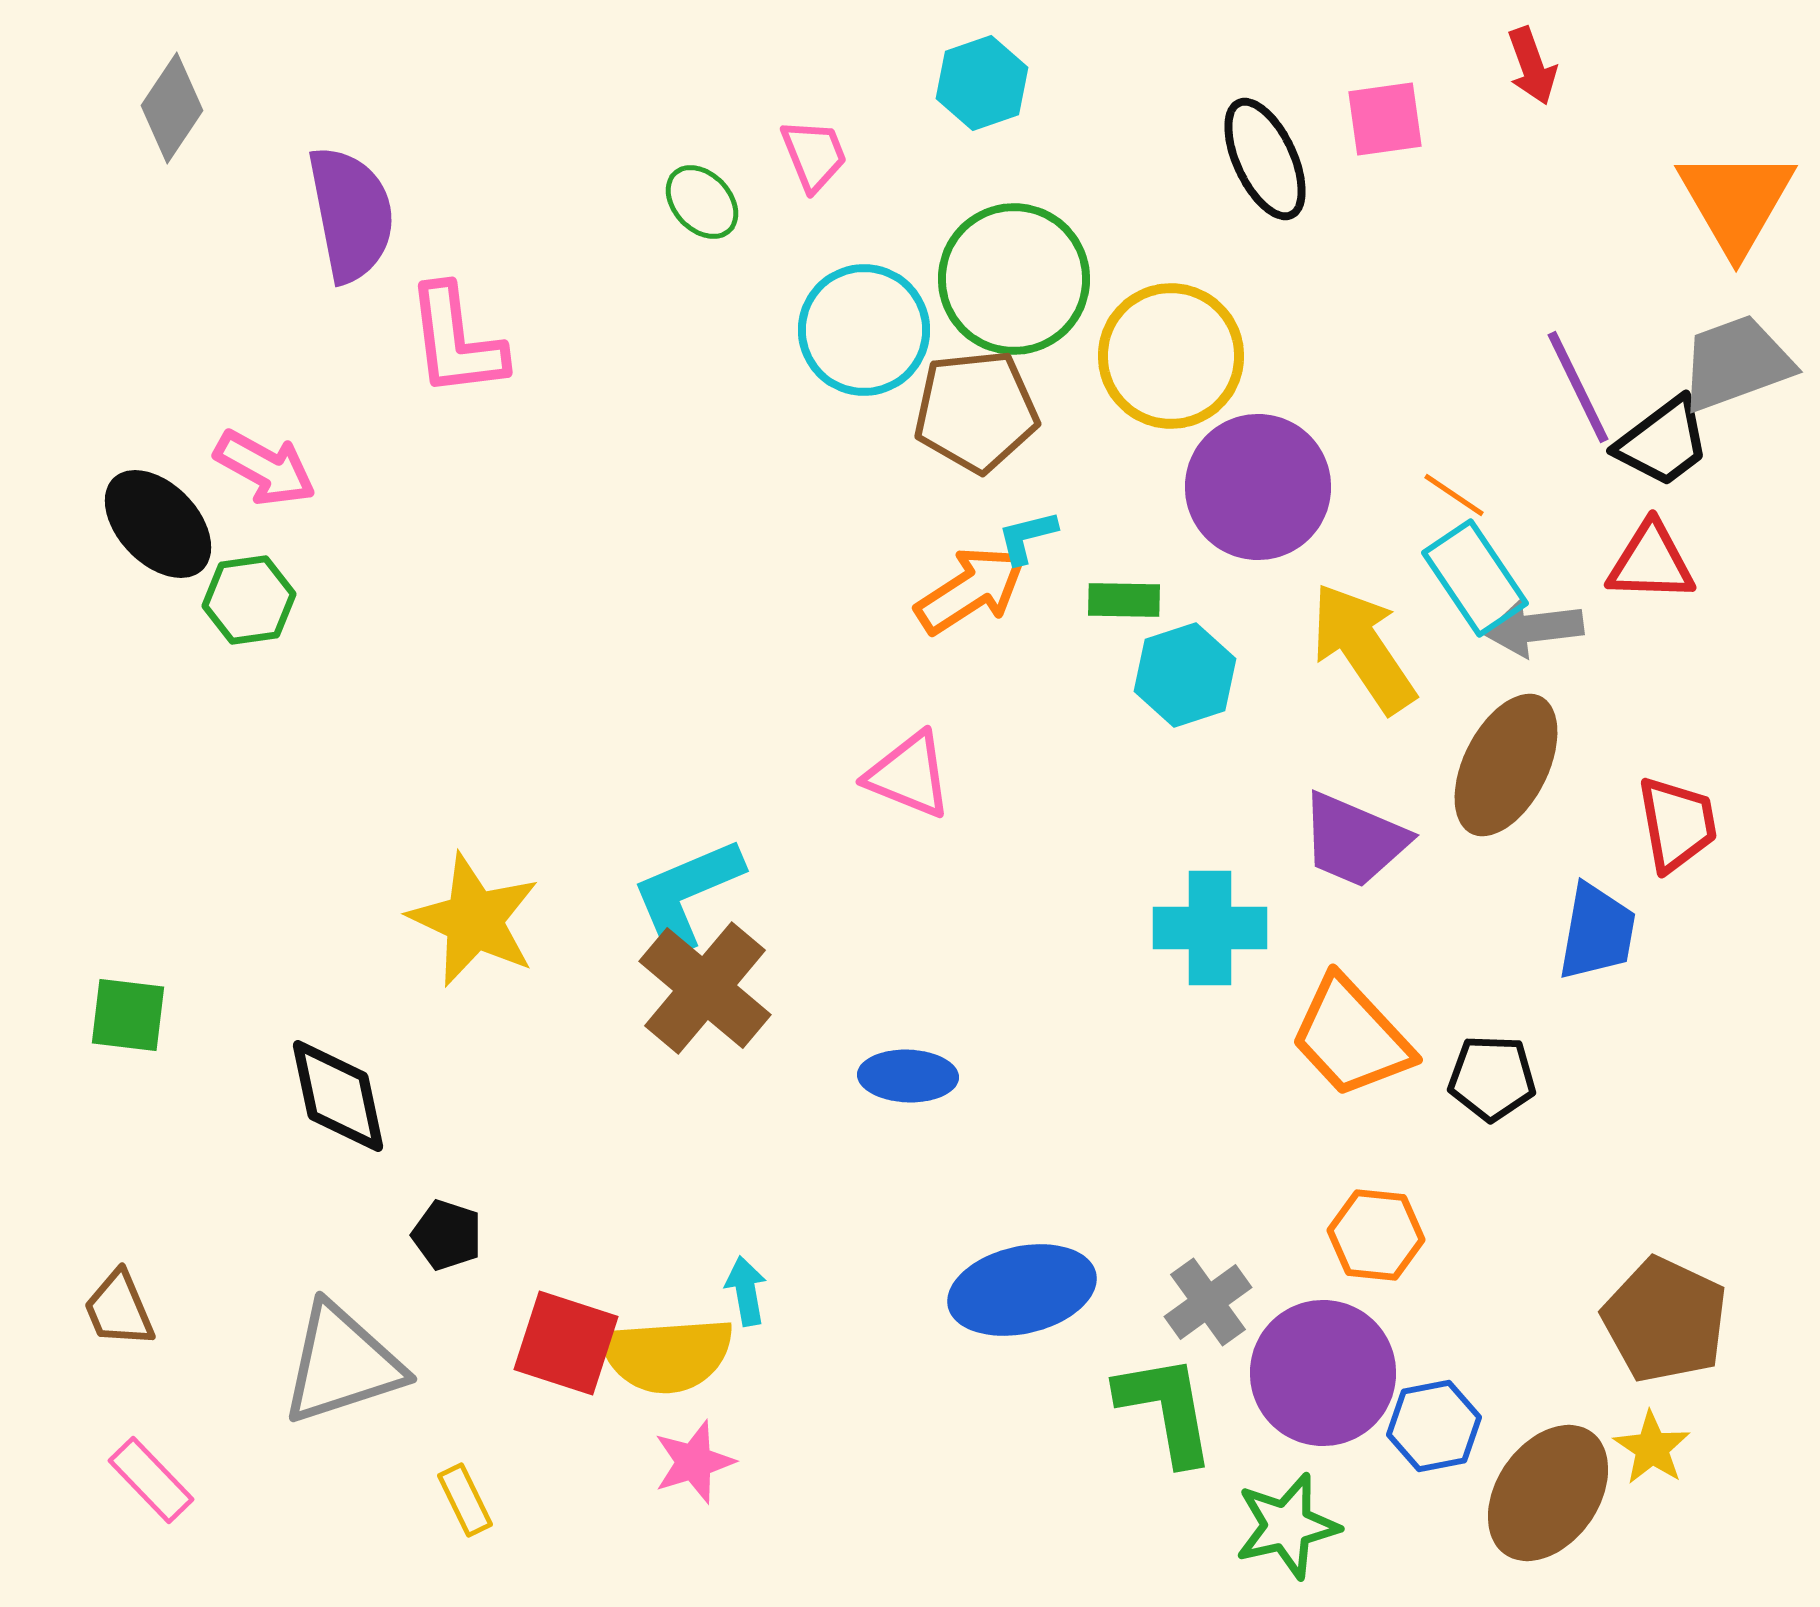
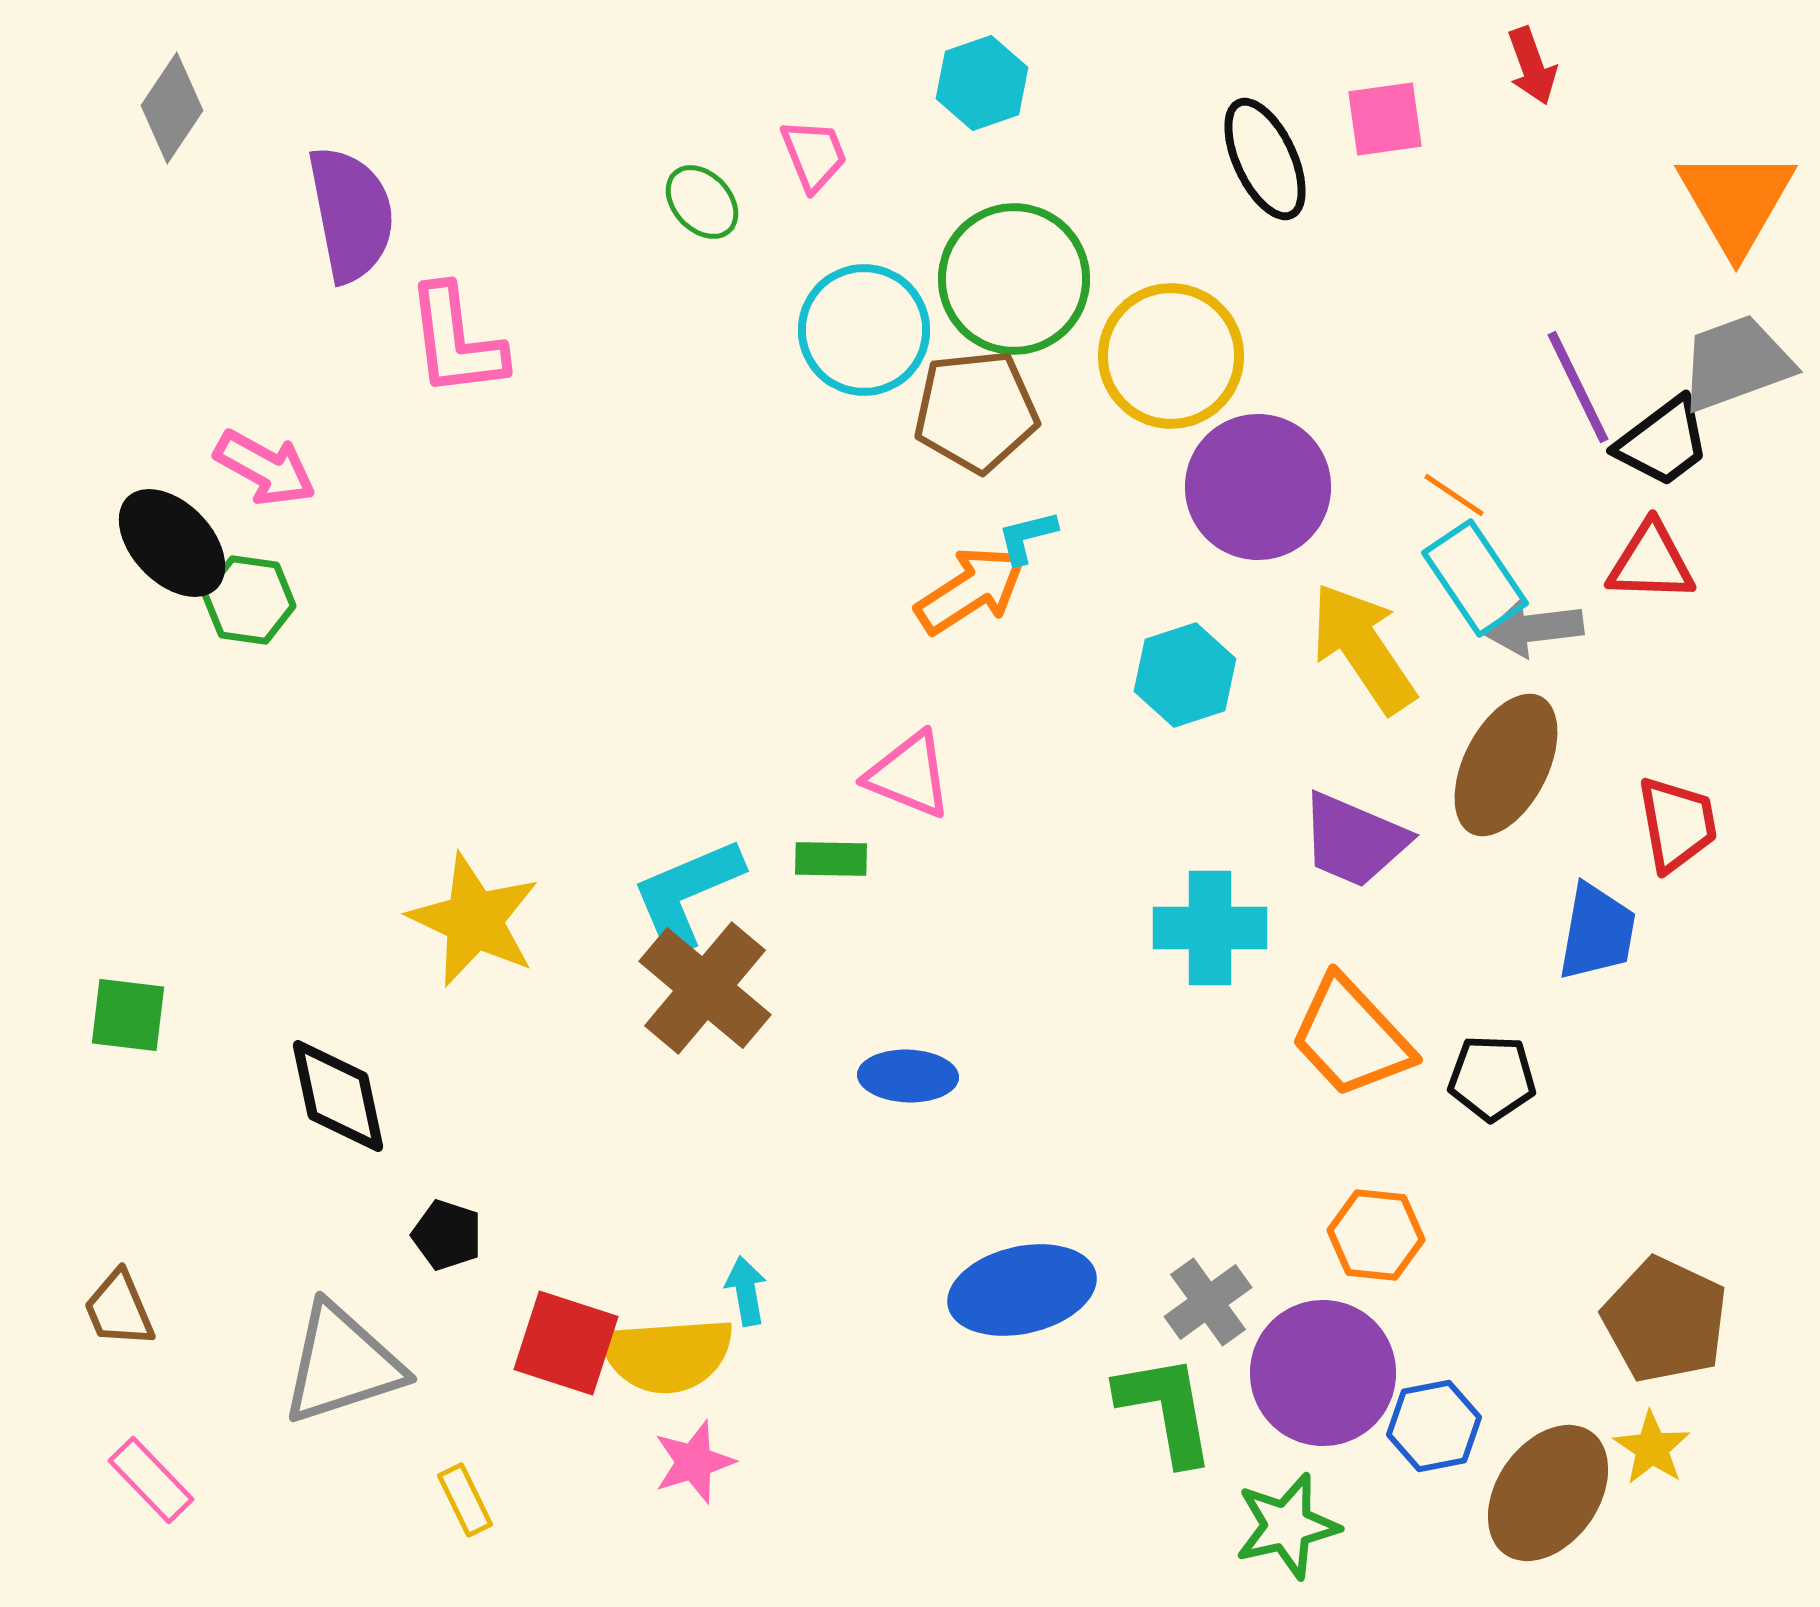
black ellipse at (158, 524): moved 14 px right, 19 px down
green hexagon at (249, 600): rotated 16 degrees clockwise
green rectangle at (1124, 600): moved 293 px left, 259 px down
